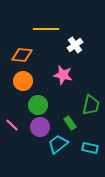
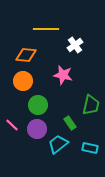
orange diamond: moved 4 px right
purple circle: moved 3 px left, 2 px down
